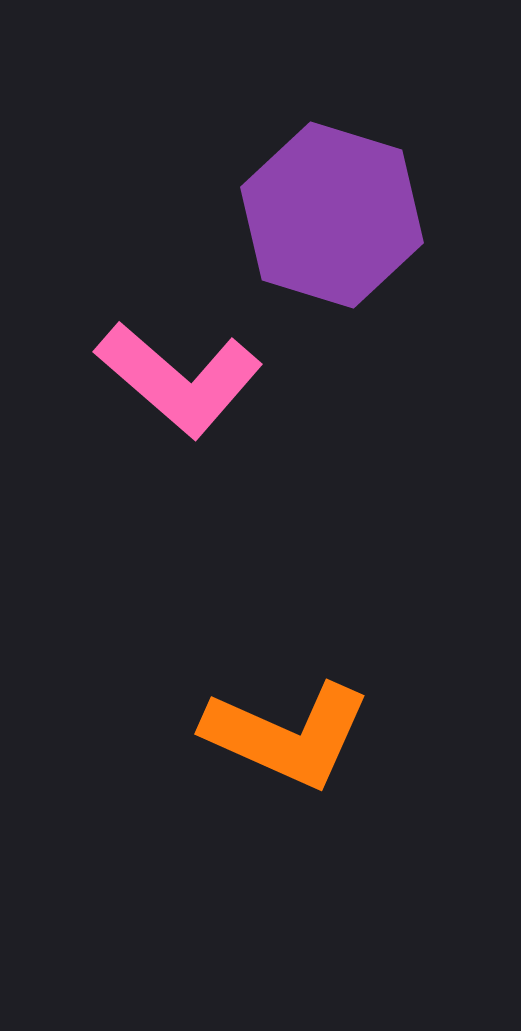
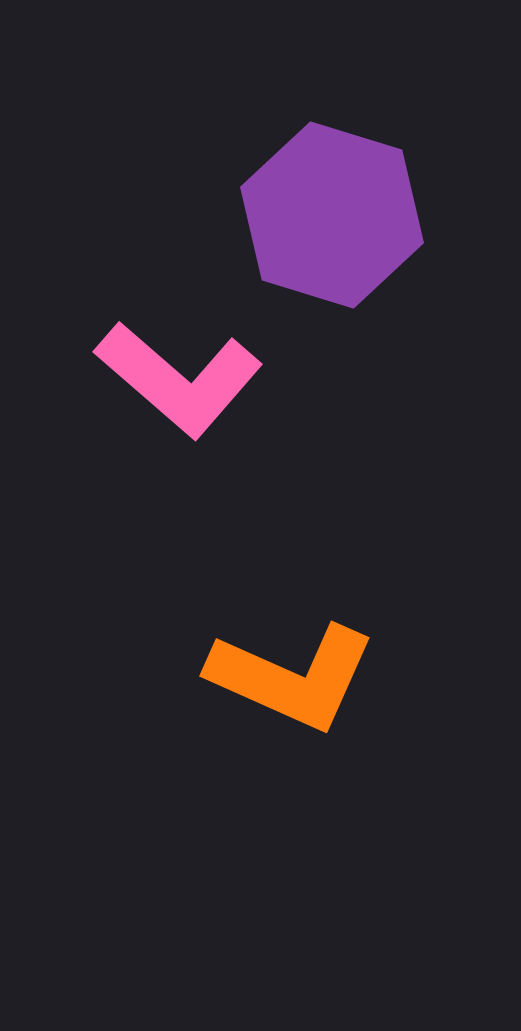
orange L-shape: moved 5 px right, 58 px up
